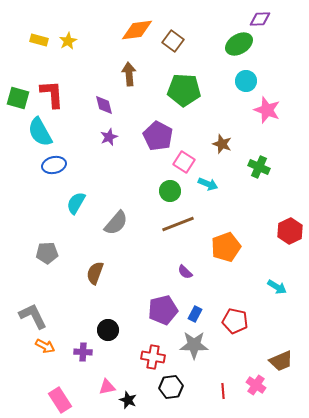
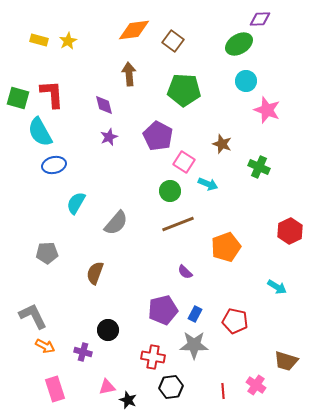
orange diamond at (137, 30): moved 3 px left
purple cross at (83, 352): rotated 12 degrees clockwise
brown trapezoid at (281, 361): moved 5 px right; rotated 40 degrees clockwise
pink rectangle at (60, 400): moved 5 px left, 11 px up; rotated 15 degrees clockwise
